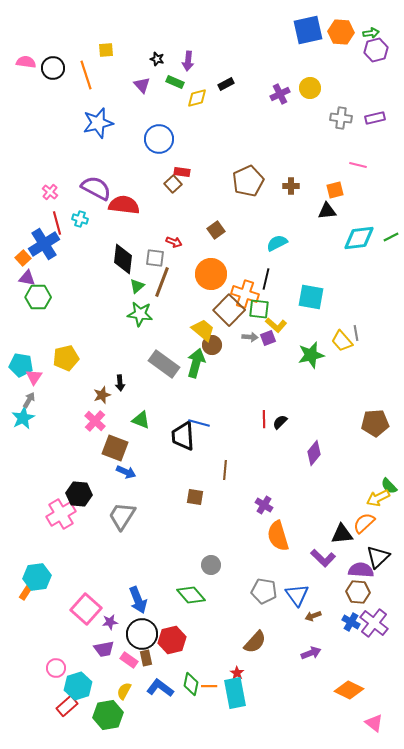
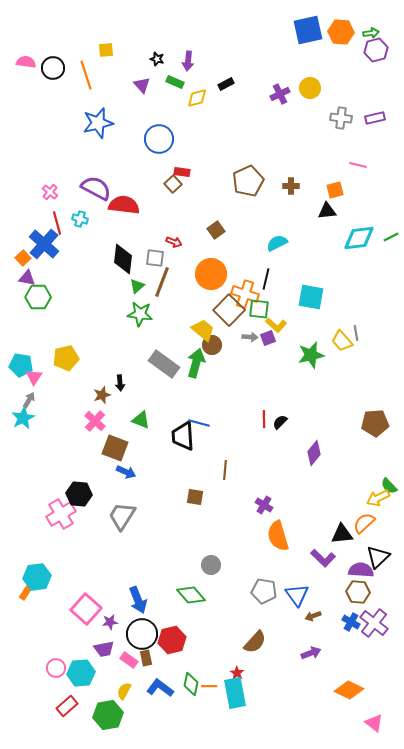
blue cross at (44, 244): rotated 16 degrees counterclockwise
cyan hexagon at (78, 686): moved 3 px right, 13 px up; rotated 12 degrees clockwise
